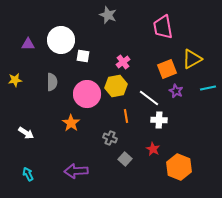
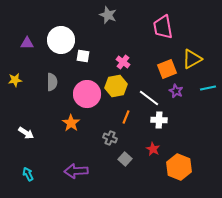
purple triangle: moved 1 px left, 1 px up
pink cross: rotated 16 degrees counterclockwise
orange line: moved 1 px down; rotated 32 degrees clockwise
